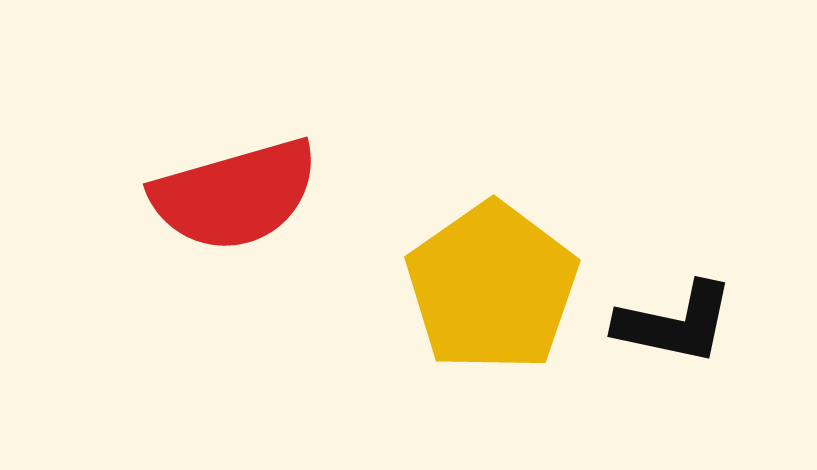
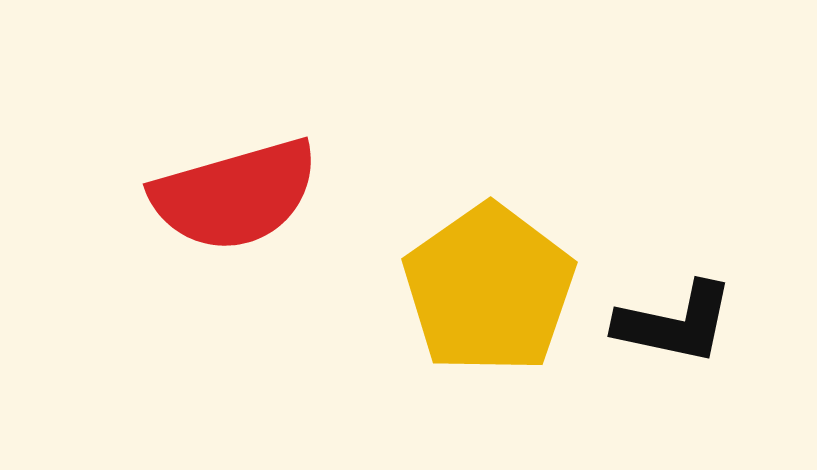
yellow pentagon: moved 3 px left, 2 px down
